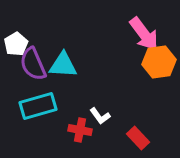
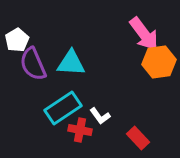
white pentagon: moved 1 px right, 4 px up
cyan triangle: moved 8 px right, 2 px up
cyan rectangle: moved 25 px right, 2 px down; rotated 18 degrees counterclockwise
